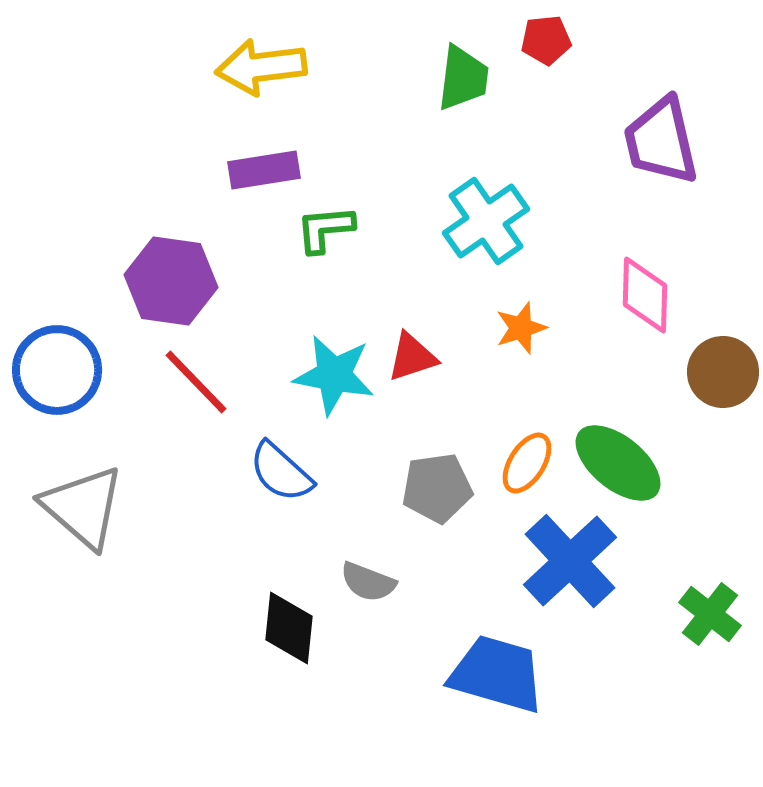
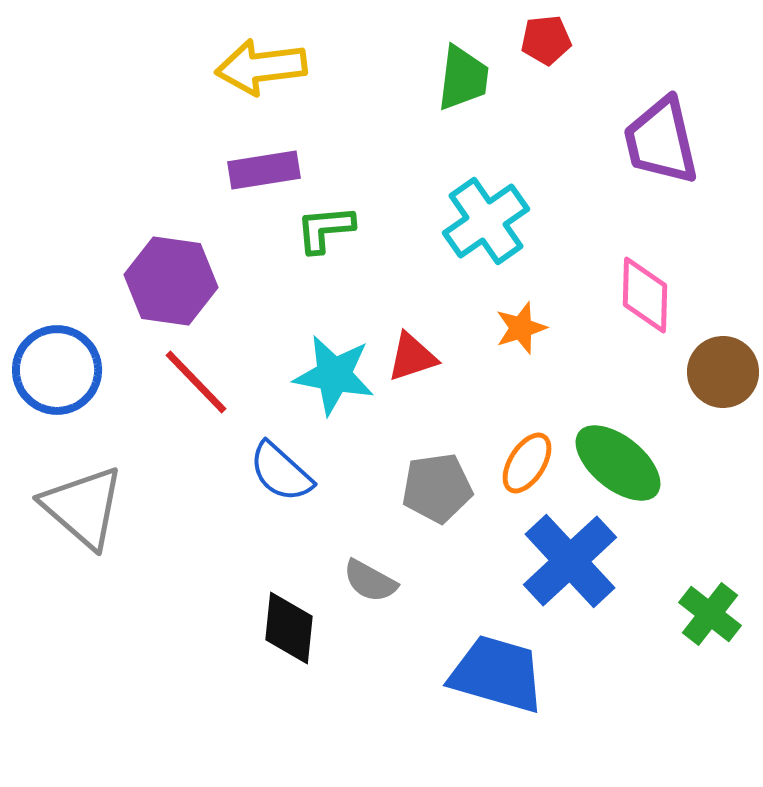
gray semicircle: moved 2 px right, 1 px up; rotated 8 degrees clockwise
